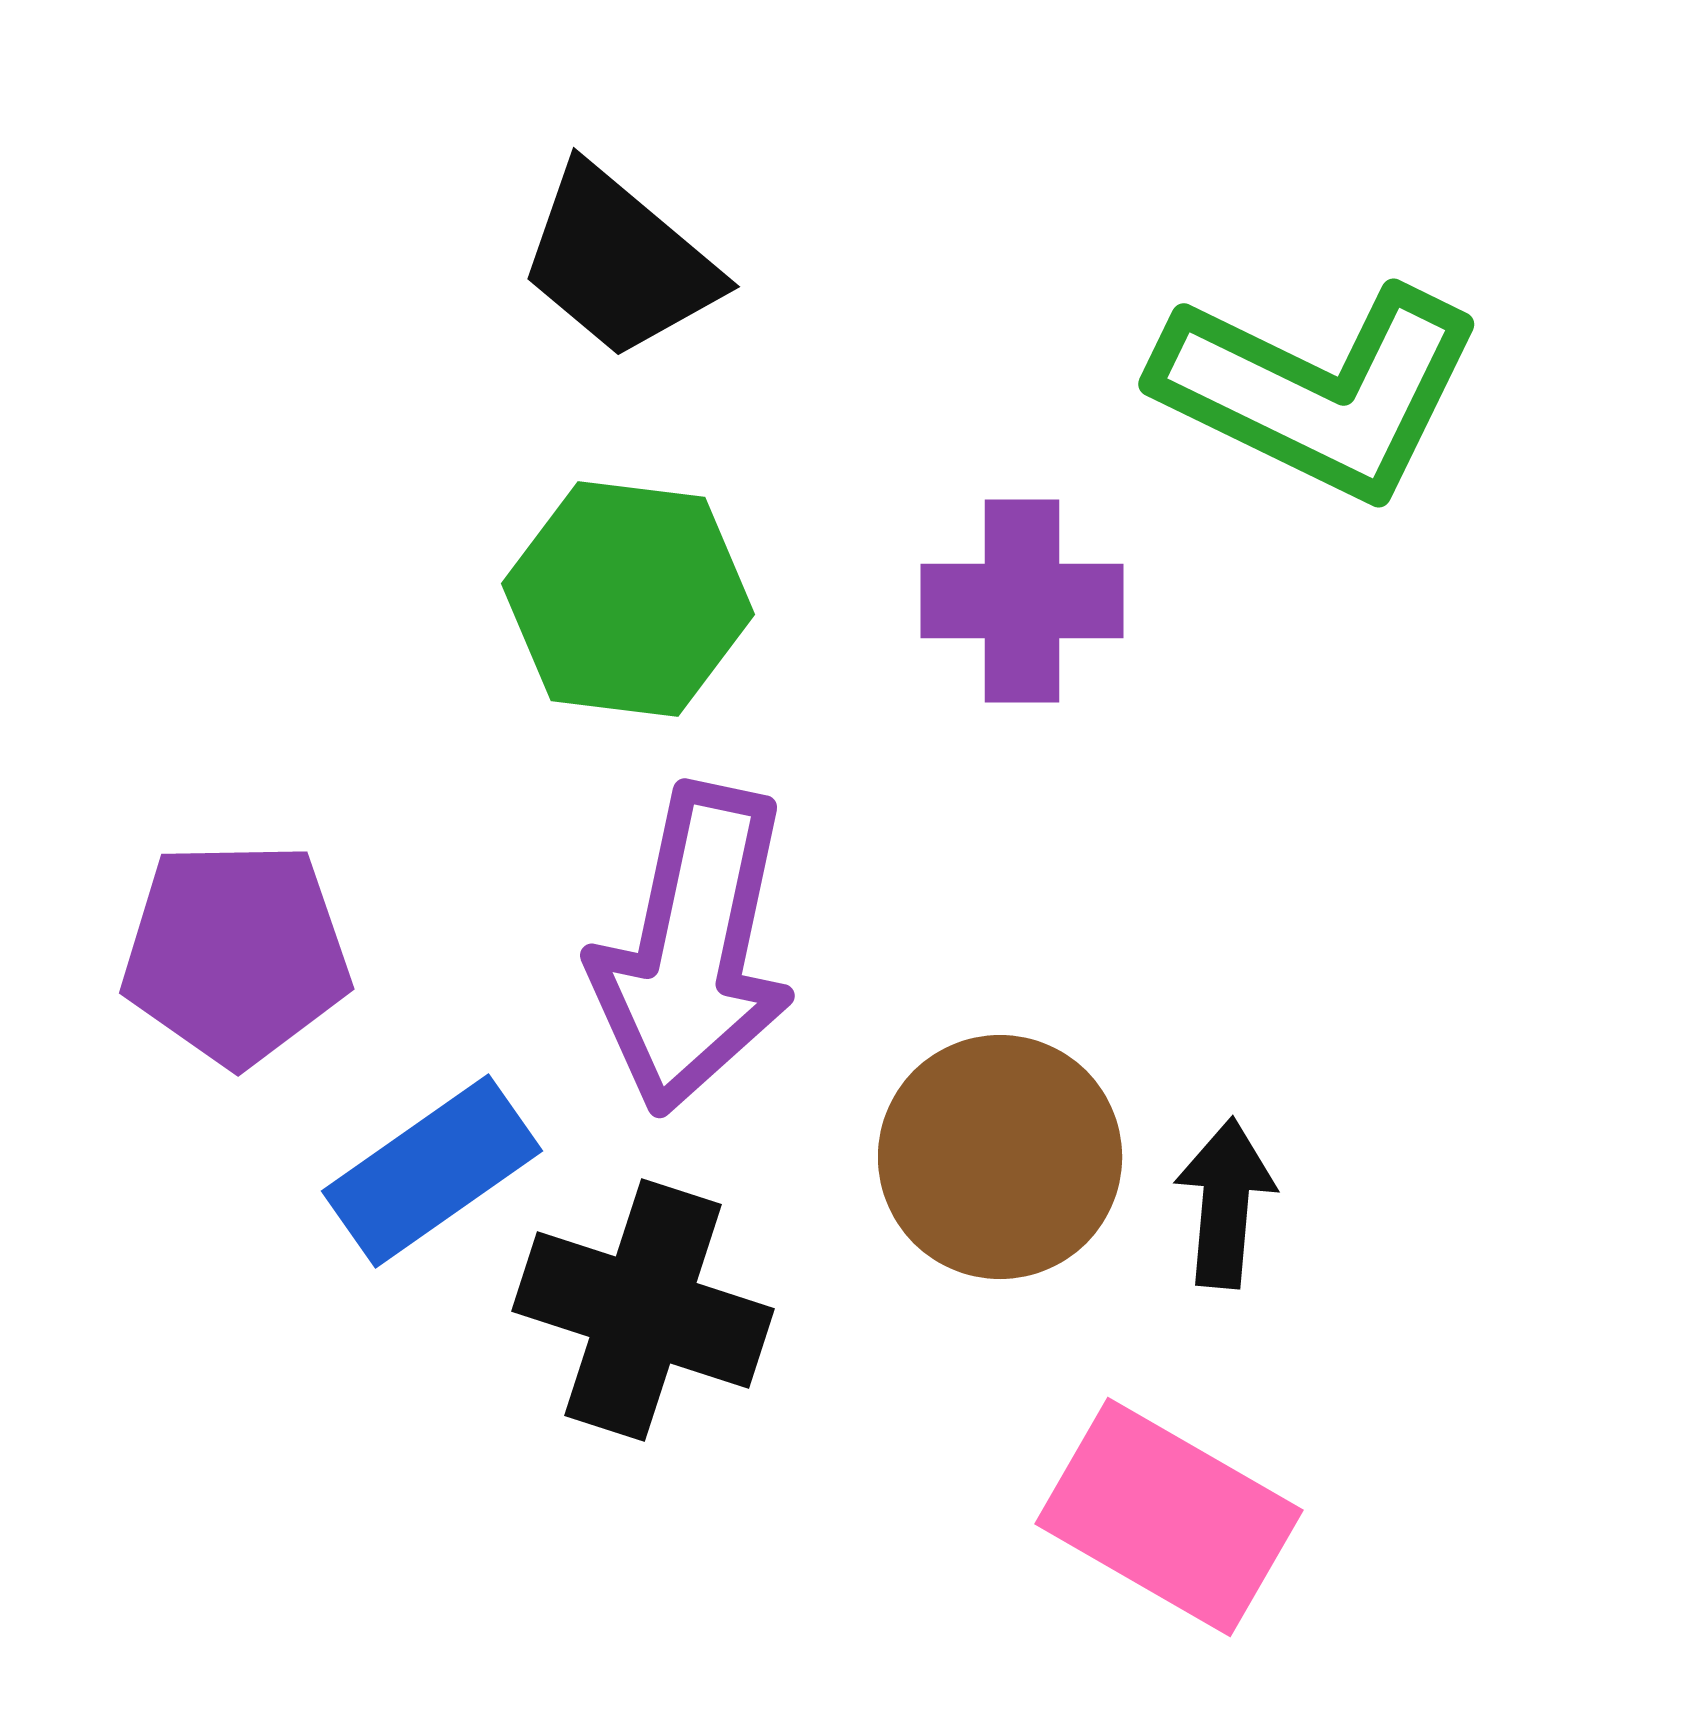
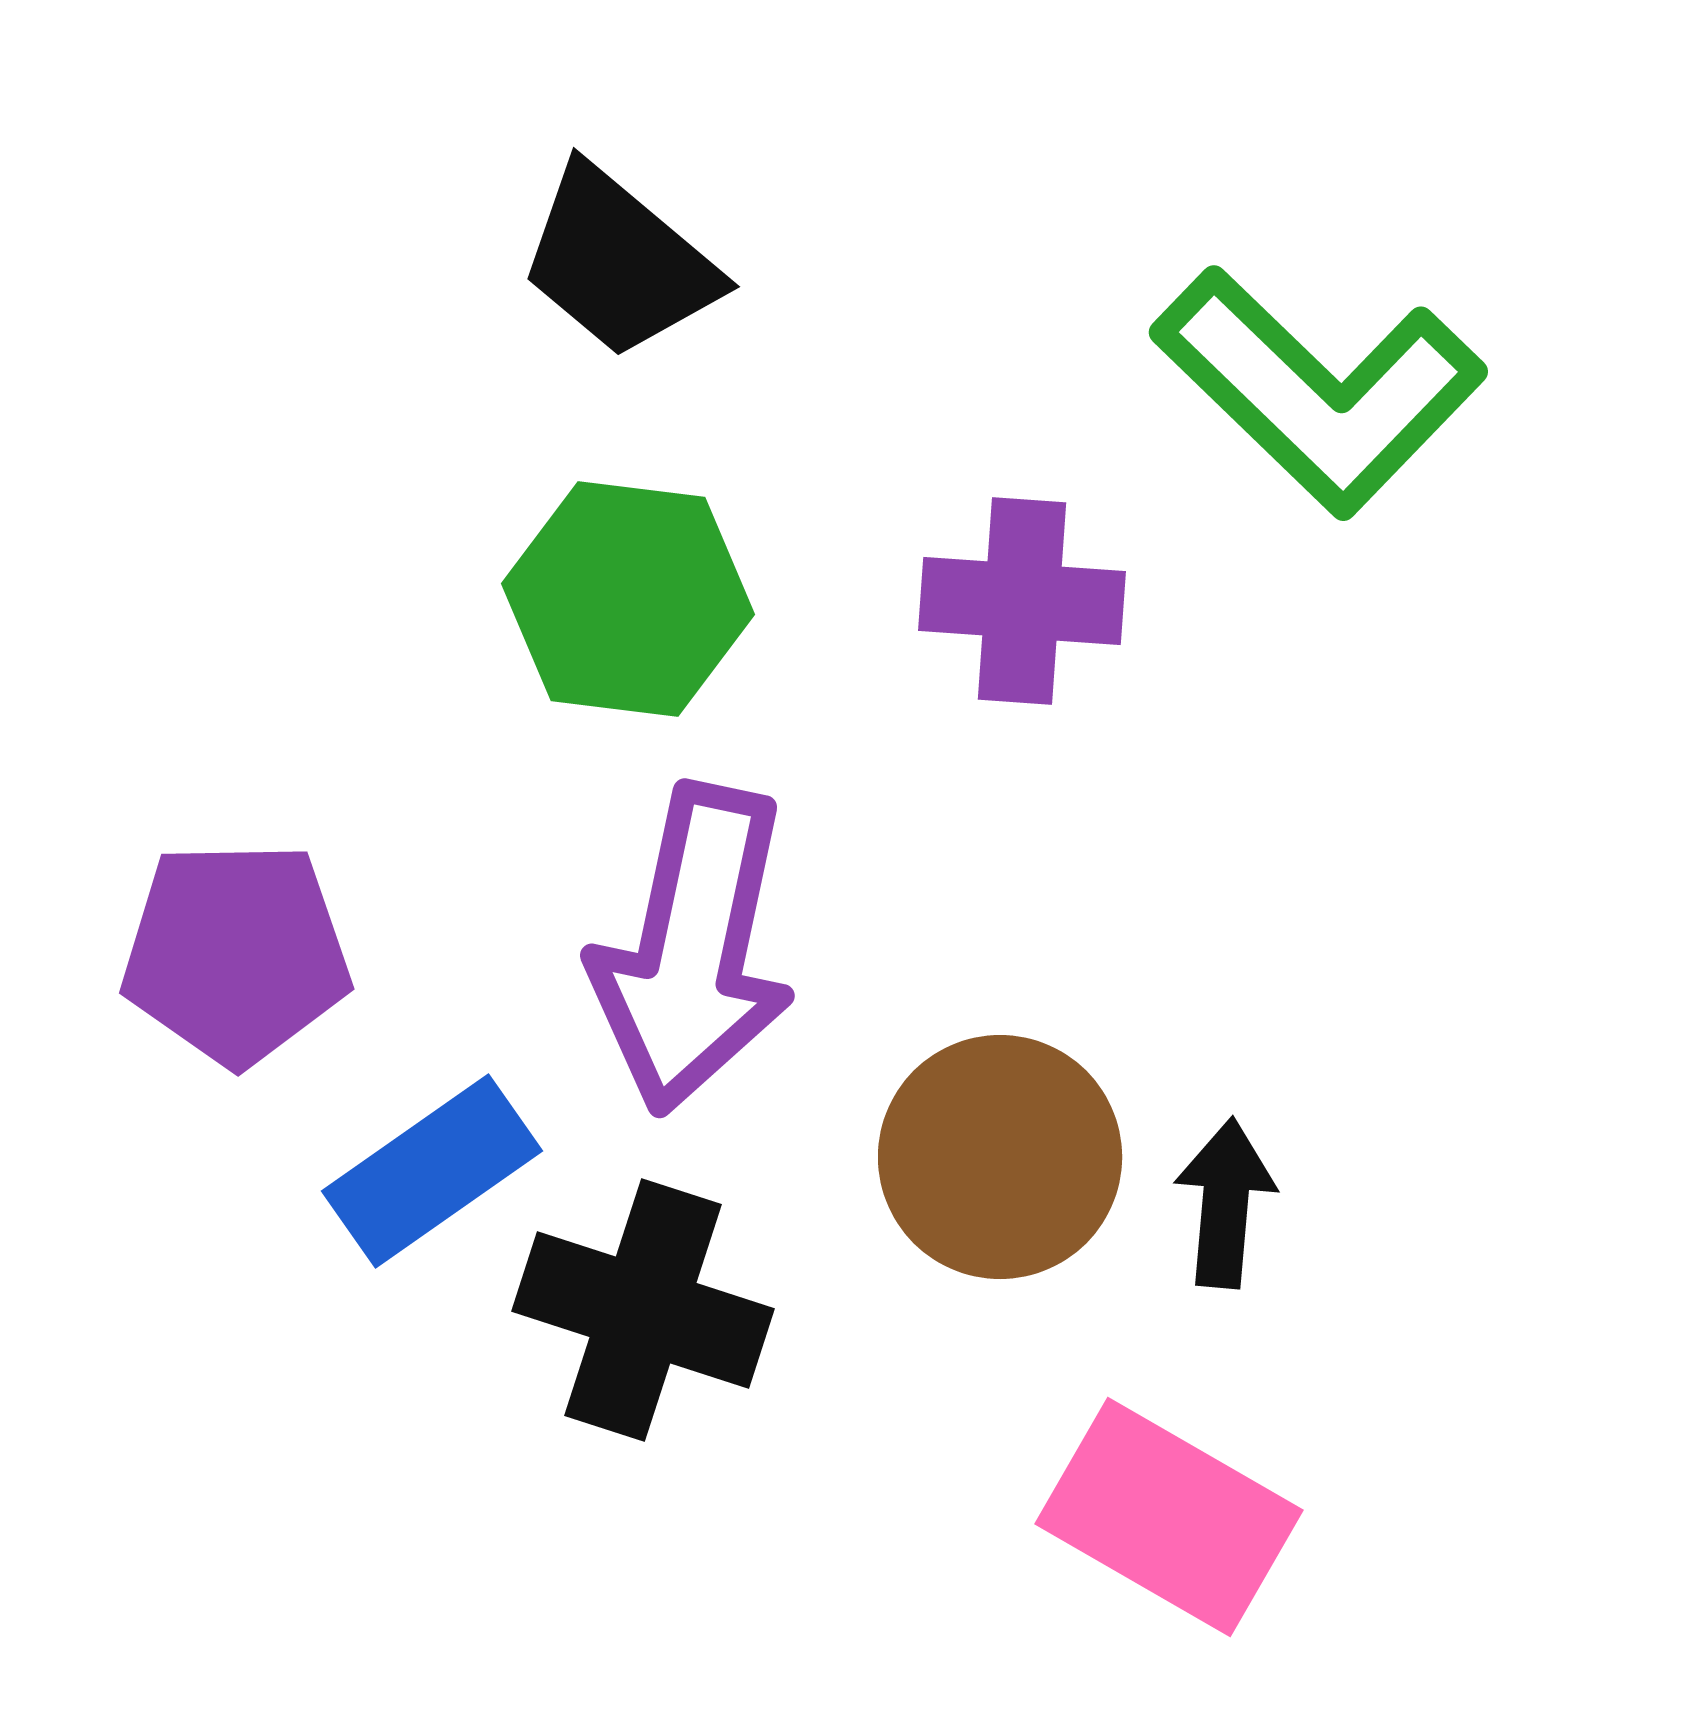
green L-shape: rotated 18 degrees clockwise
purple cross: rotated 4 degrees clockwise
